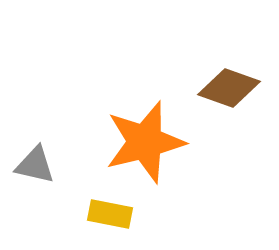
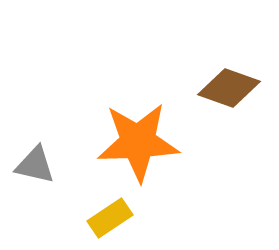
orange star: moved 7 px left; rotated 12 degrees clockwise
yellow rectangle: moved 4 px down; rotated 45 degrees counterclockwise
